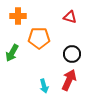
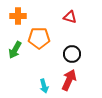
green arrow: moved 3 px right, 3 px up
